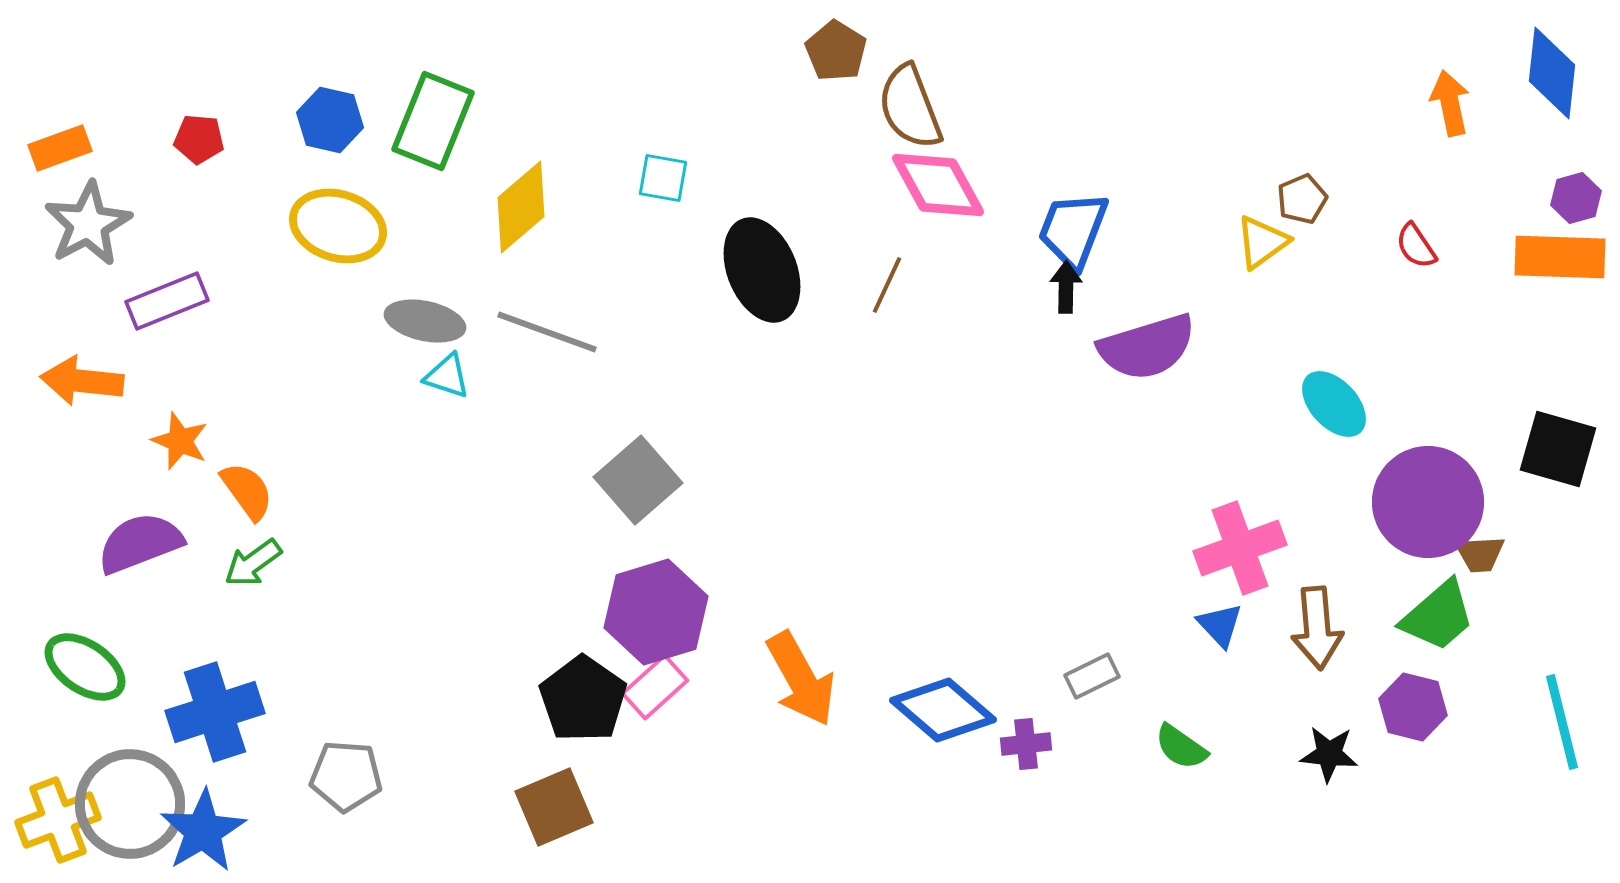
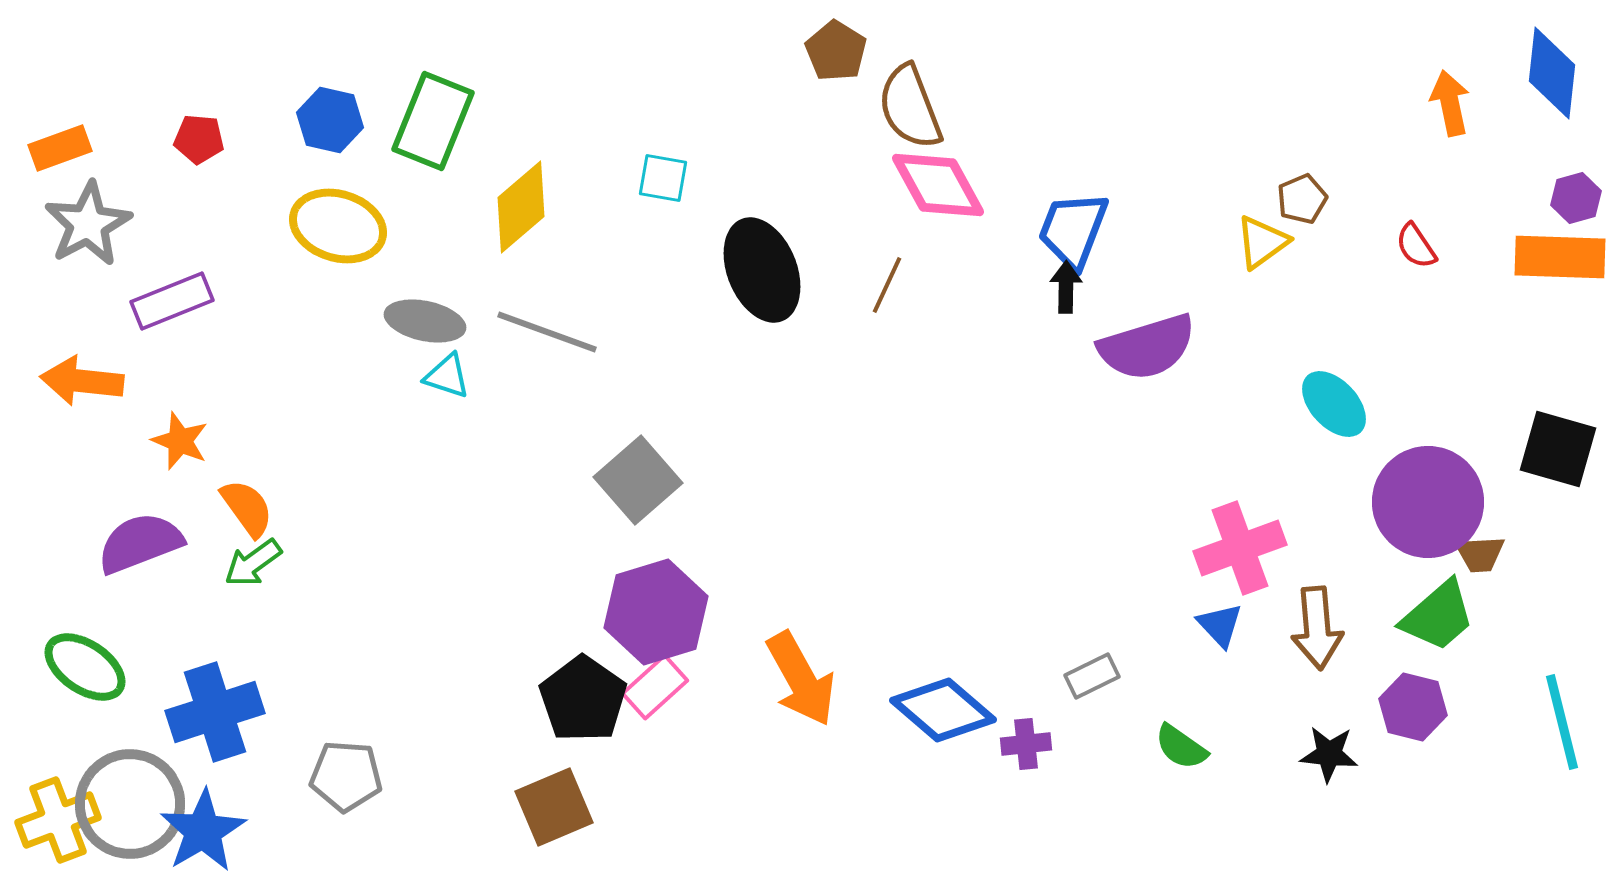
purple rectangle at (167, 301): moved 5 px right
orange semicircle at (247, 491): moved 17 px down
